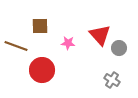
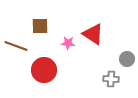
red triangle: moved 7 px left, 1 px up; rotated 15 degrees counterclockwise
gray circle: moved 8 px right, 11 px down
red circle: moved 2 px right
gray cross: moved 1 px left, 1 px up; rotated 28 degrees counterclockwise
